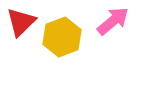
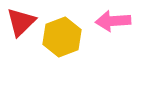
pink arrow: rotated 144 degrees counterclockwise
